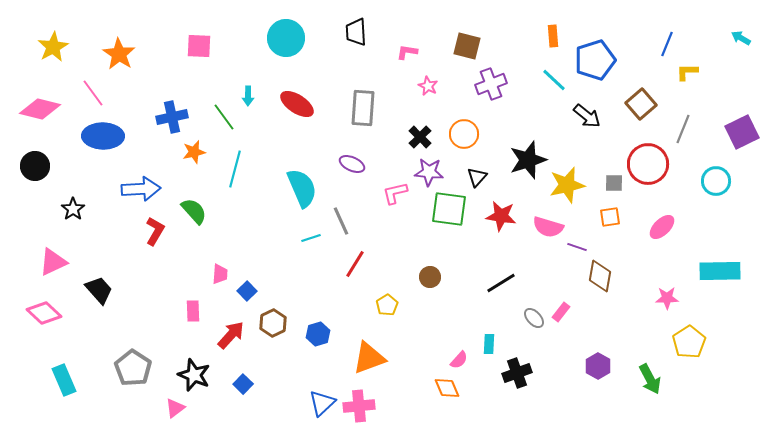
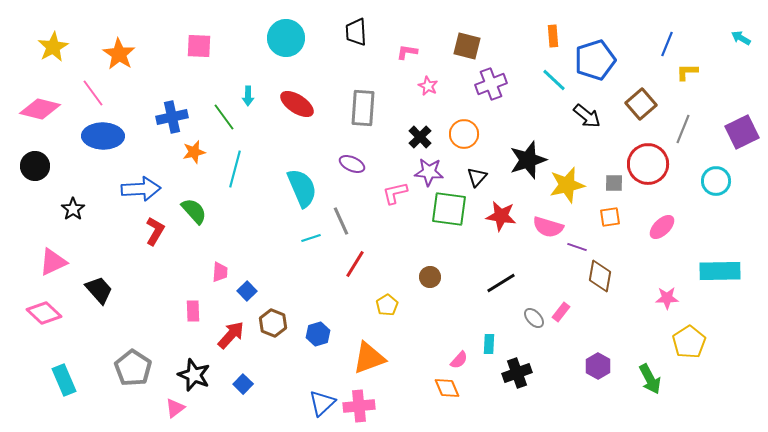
pink trapezoid at (220, 274): moved 2 px up
brown hexagon at (273, 323): rotated 12 degrees counterclockwise
